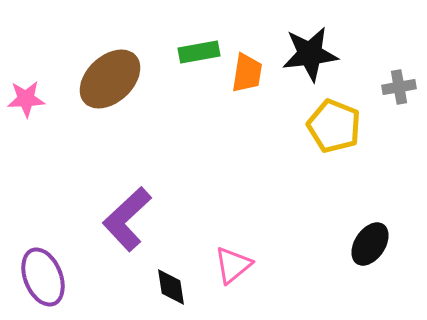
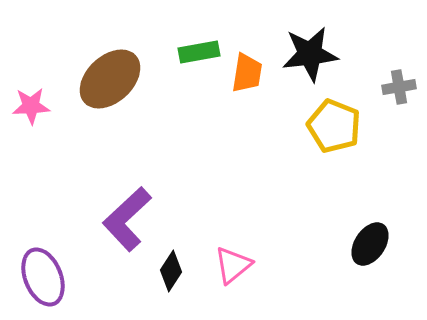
pink star: moved 5 px right, 7 px down
black diamond: moved 16 px up; rotated 42 degrees clockwise
